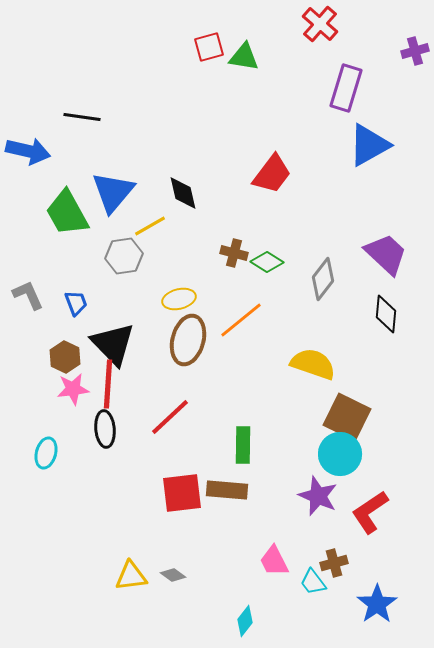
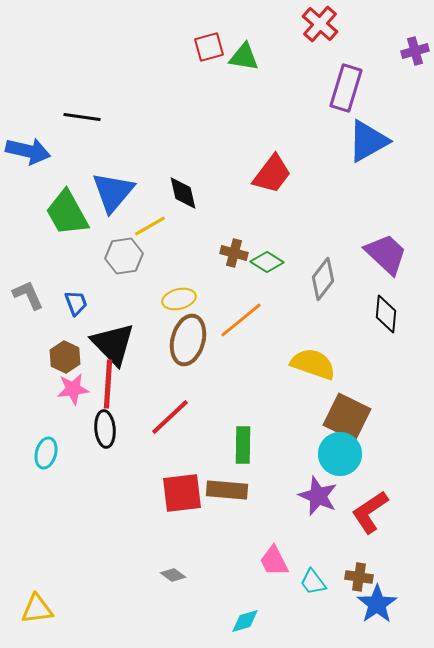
blue triangle at (369, 145): moved 1 px left, 4 px up
brown cross at (334, 563): moved 25 px right, 14 px down; rotated 24 degrees clockwise
yellow triangle at (131, 576): moved 94 px left, 33 px down
cyan diamond at (245, 621): rotated 36 degrees clockwise
